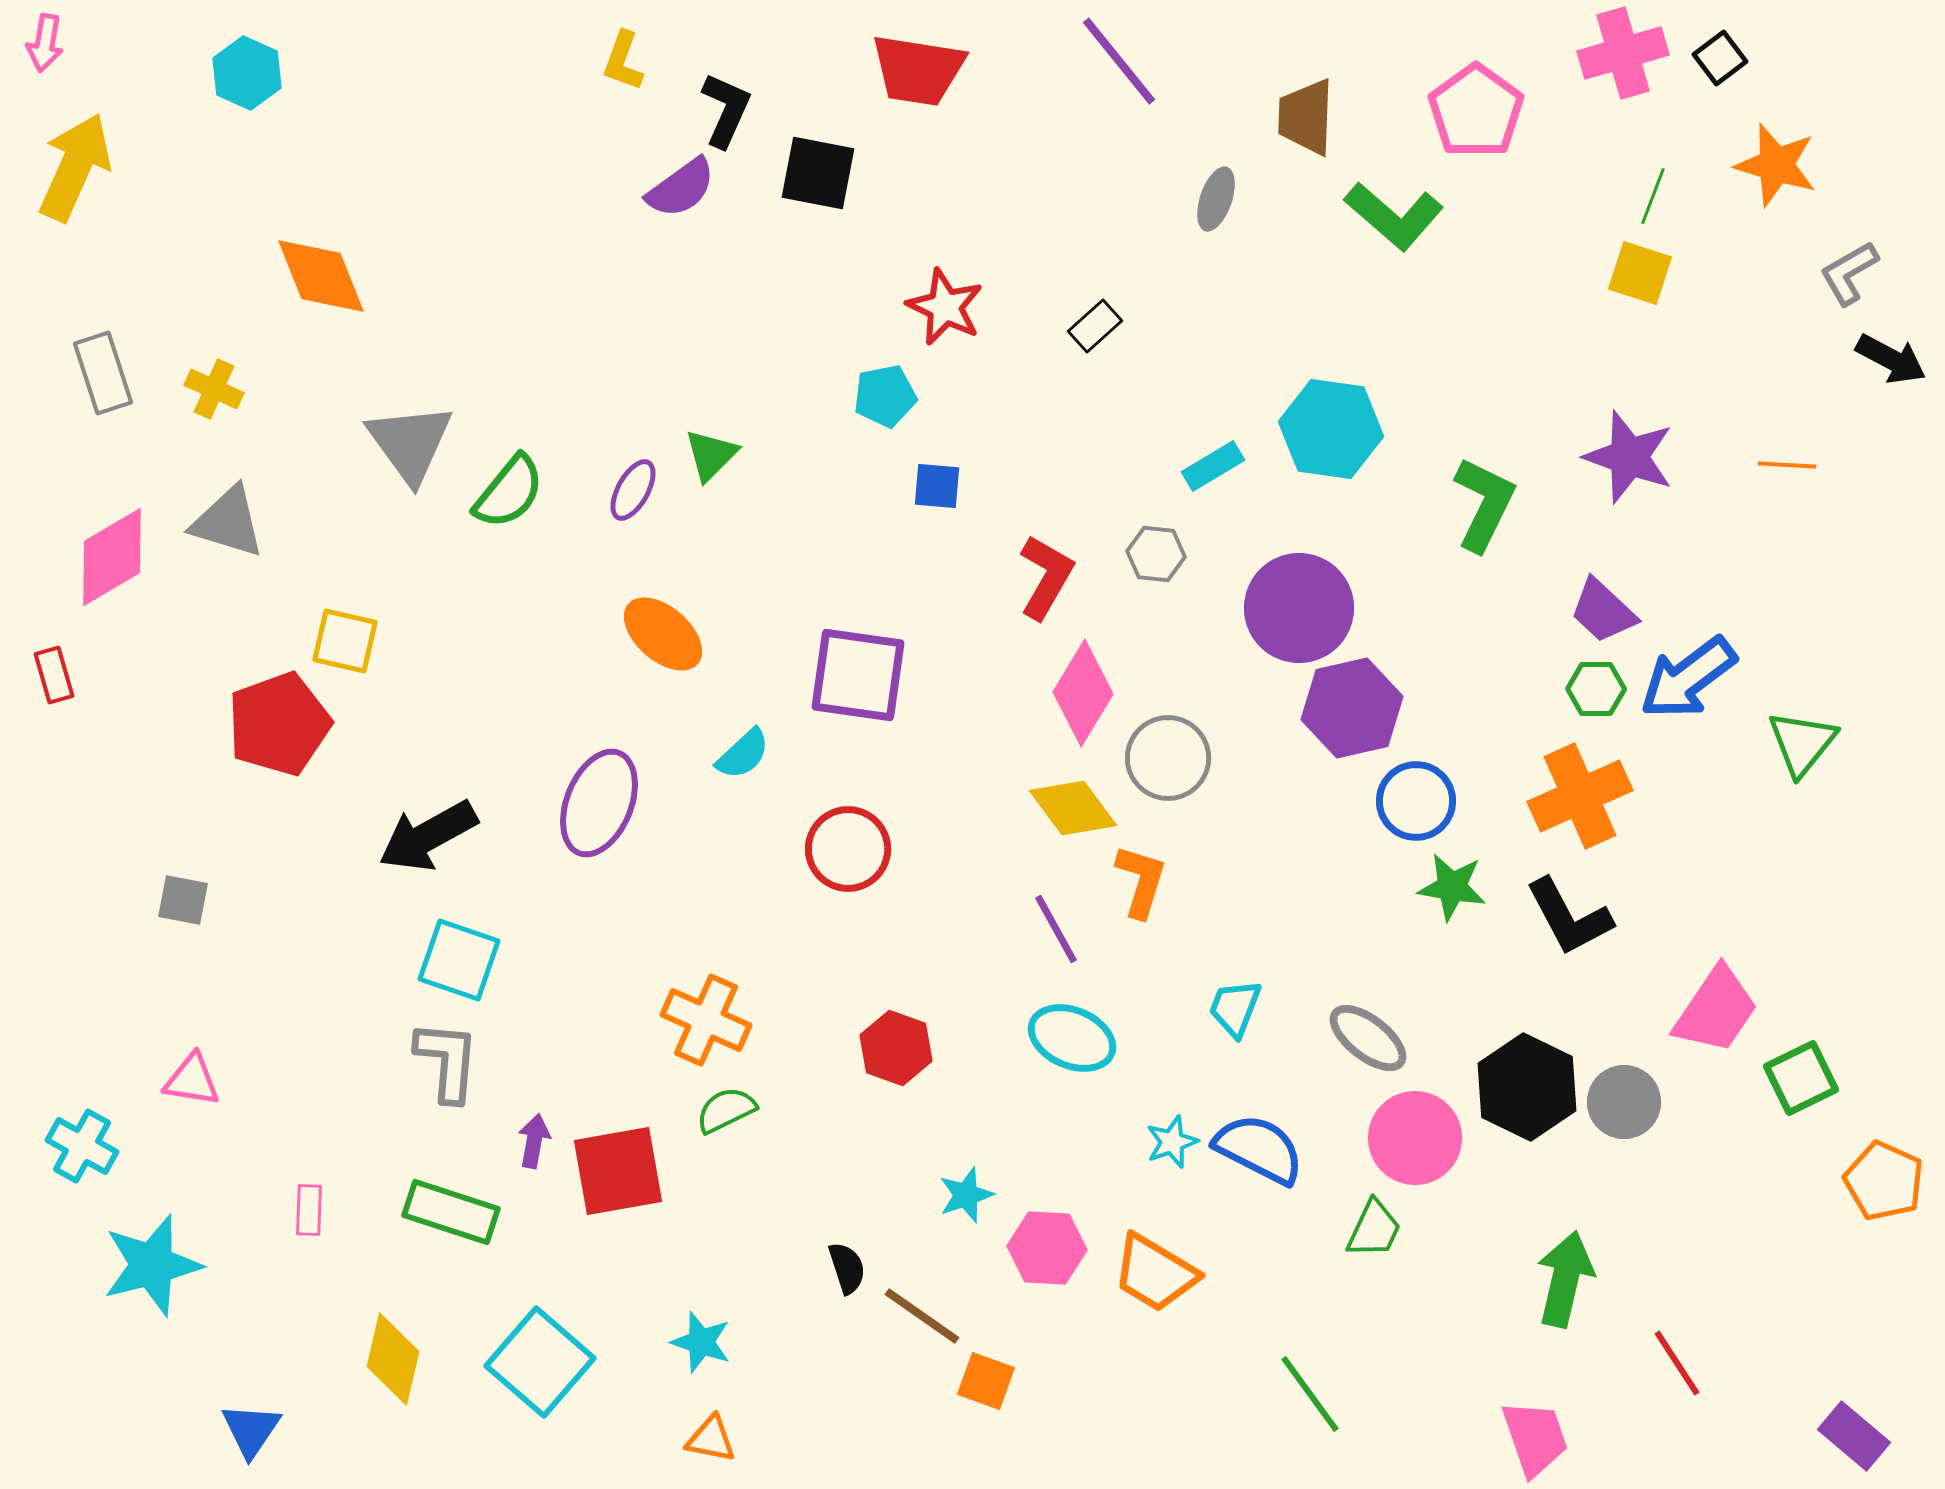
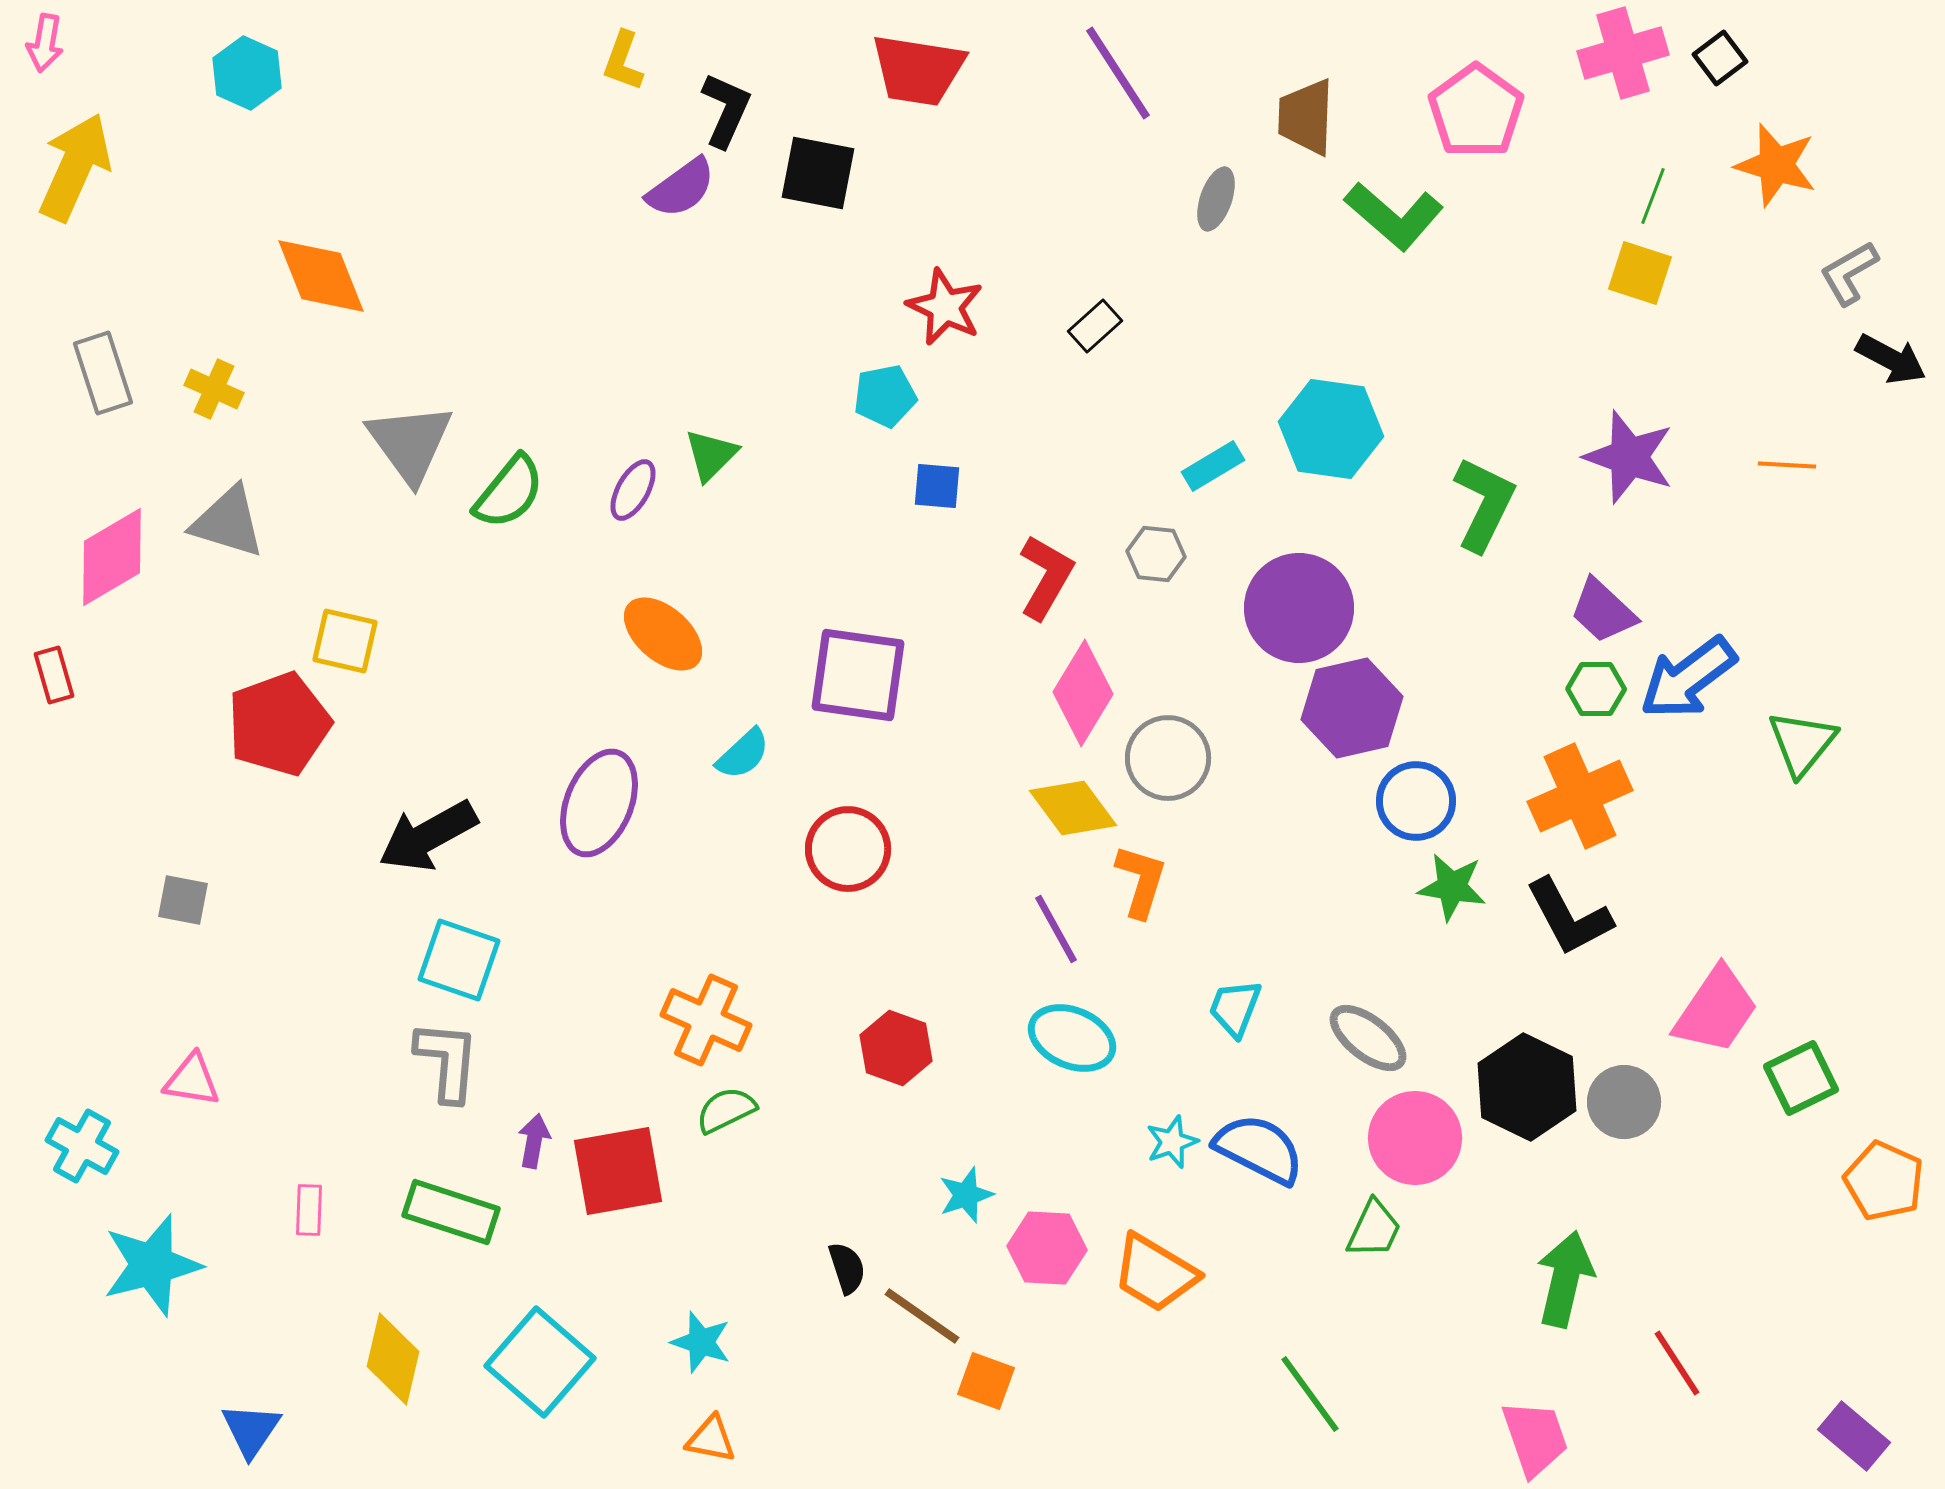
purple line at (1119, 61): moved 1 px left, 12 px down; rotated 6 degrees clockwise
